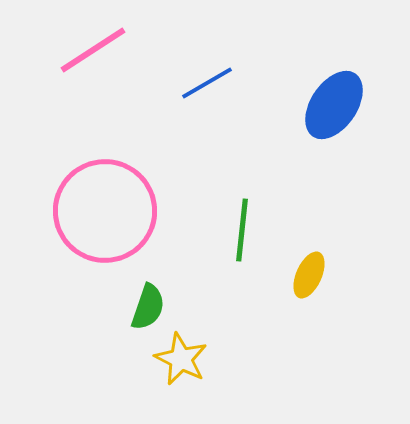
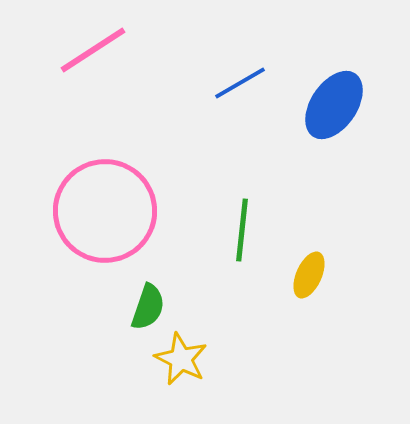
blue line: moved 33 px right
